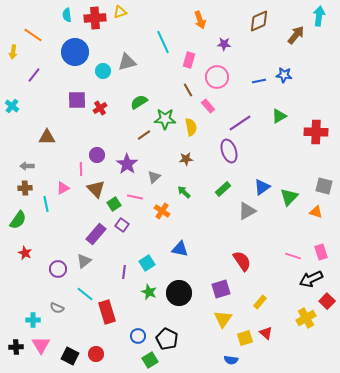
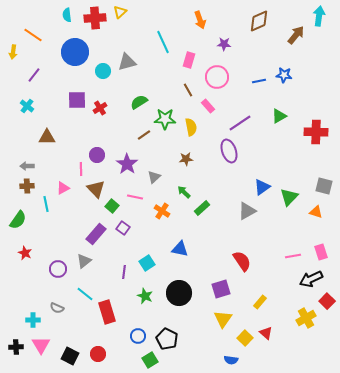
yellow triangle at (120, 12): rotated 24 degrees counterclockwise
cyan cross at (12, 106): moved 15 px right
brown cross at (25, 188): moved 2 px right, 2 px up
green rectangle at (223, 189): moved 21 px left, 19 px down
green square at (114, 204): moved 2 px left, 2 px down; rotated 16 degrees counterclockwise
purple square at (122, 225): moved 1 px right, 3 px down
pink line at (293, 256): rotated 28 degrees counterclockwise
green star at (149, 292): moved 4 px left, 4 px down
yellow square at (245, 338): rotated 28 degrees counterclockwise
red circle at (96, 354): moved 2 px right
